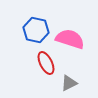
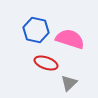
red ellipse: rotated 45 degrees counterclockwise
gray triangle: rotated 18 degrees counterclockwise
